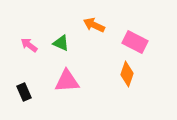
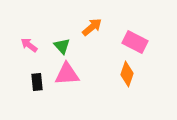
orange arrow: moved 2 px left, 2 px down; rotated 115 degrees clockwise
green triangle: moved 1 px right, 3 px down; rotated 24 degrees clockwise
pink triangle: moved 7 px up
black rectangle: moved 13 px right, 10 px up; rotated 18 degrees clockwise
